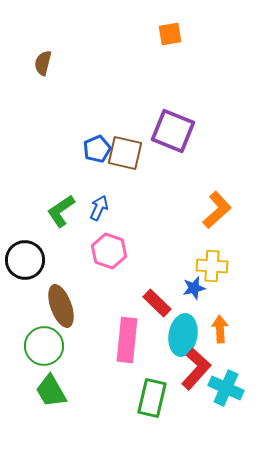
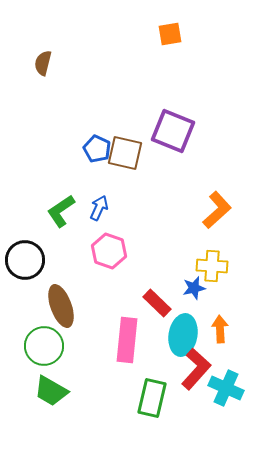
blue pentagon: rotated 24 degrees counterclockwise
green trapezoid: rotated 30 degrees counterclockwise
